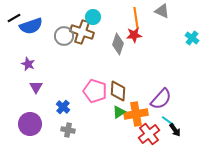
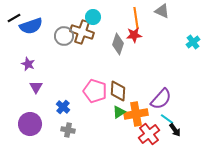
cyan cross: moved 1 px right, 4 px down; rotated 16 degrees clockwise
cyan line: moved 1 px left, 2 px up
